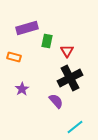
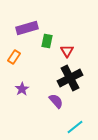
orange rectangle: rotated 72 degrees counterclockwise
